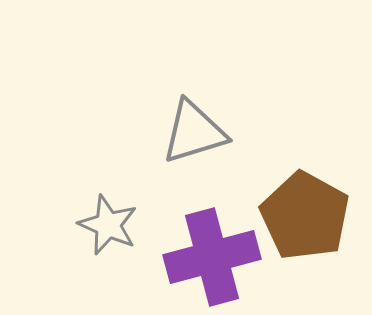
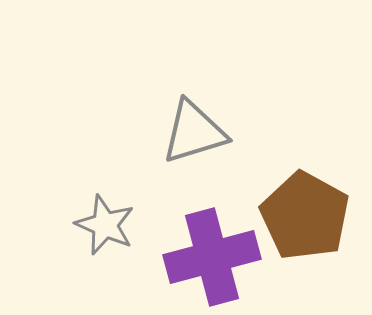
gray star: moved 3 px left
